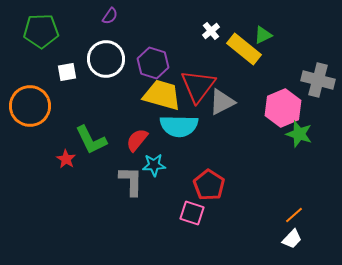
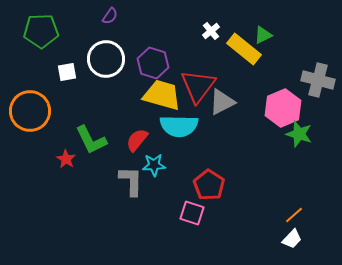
orange circle: moved 5 px down
